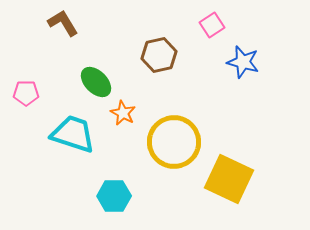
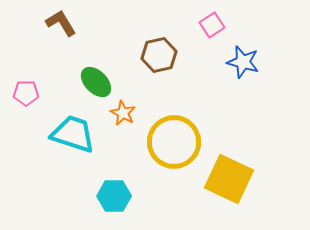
brown L-shape: moved 2 px left
